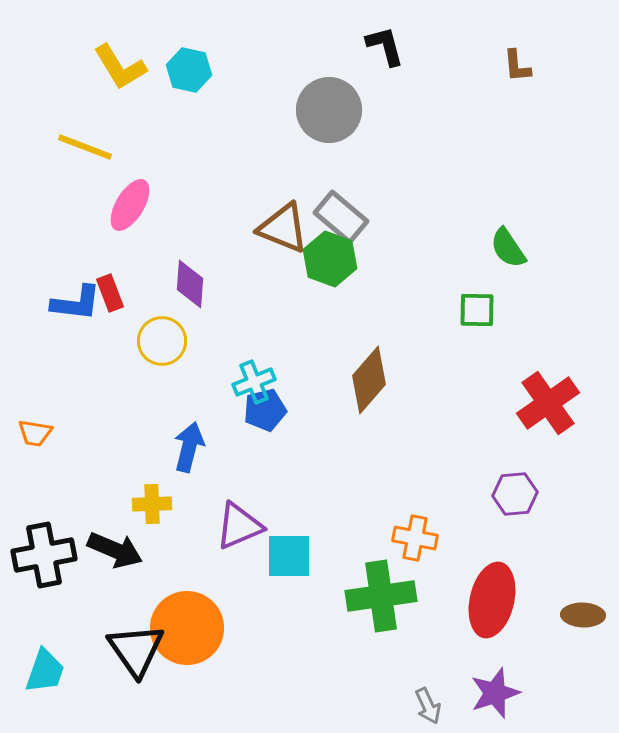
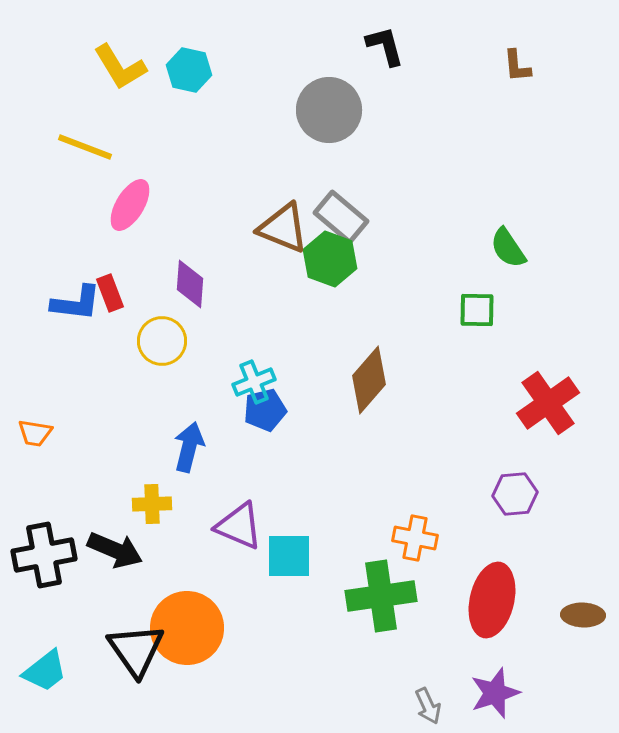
purple triangle: rotated 46 degrees clockwise
cyan trapezoid: rotated 33 degrees clockwise
